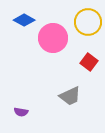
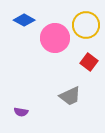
yellow circle: moved 2 px left, 3 px down
pink circle: moved 2 px right
